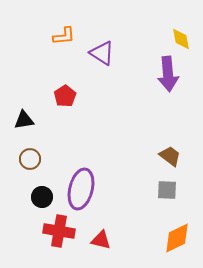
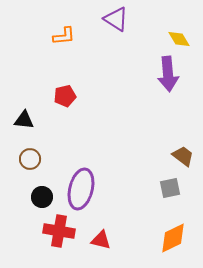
yellow diamond: moved 2 px left; rotated 20 degrees counterclockwise
purple triangle: moved 14 px right, 34 px up
red pentagon: rotated 20 degrees clockwise
black triangle: rotated 15 degrees clockwise
brown trapezoid: moved 13 px right
gray square: moved 3 px right, 2 px up; rotated 15 degrees counterclockwise
orange diamond: moved 4 px left
